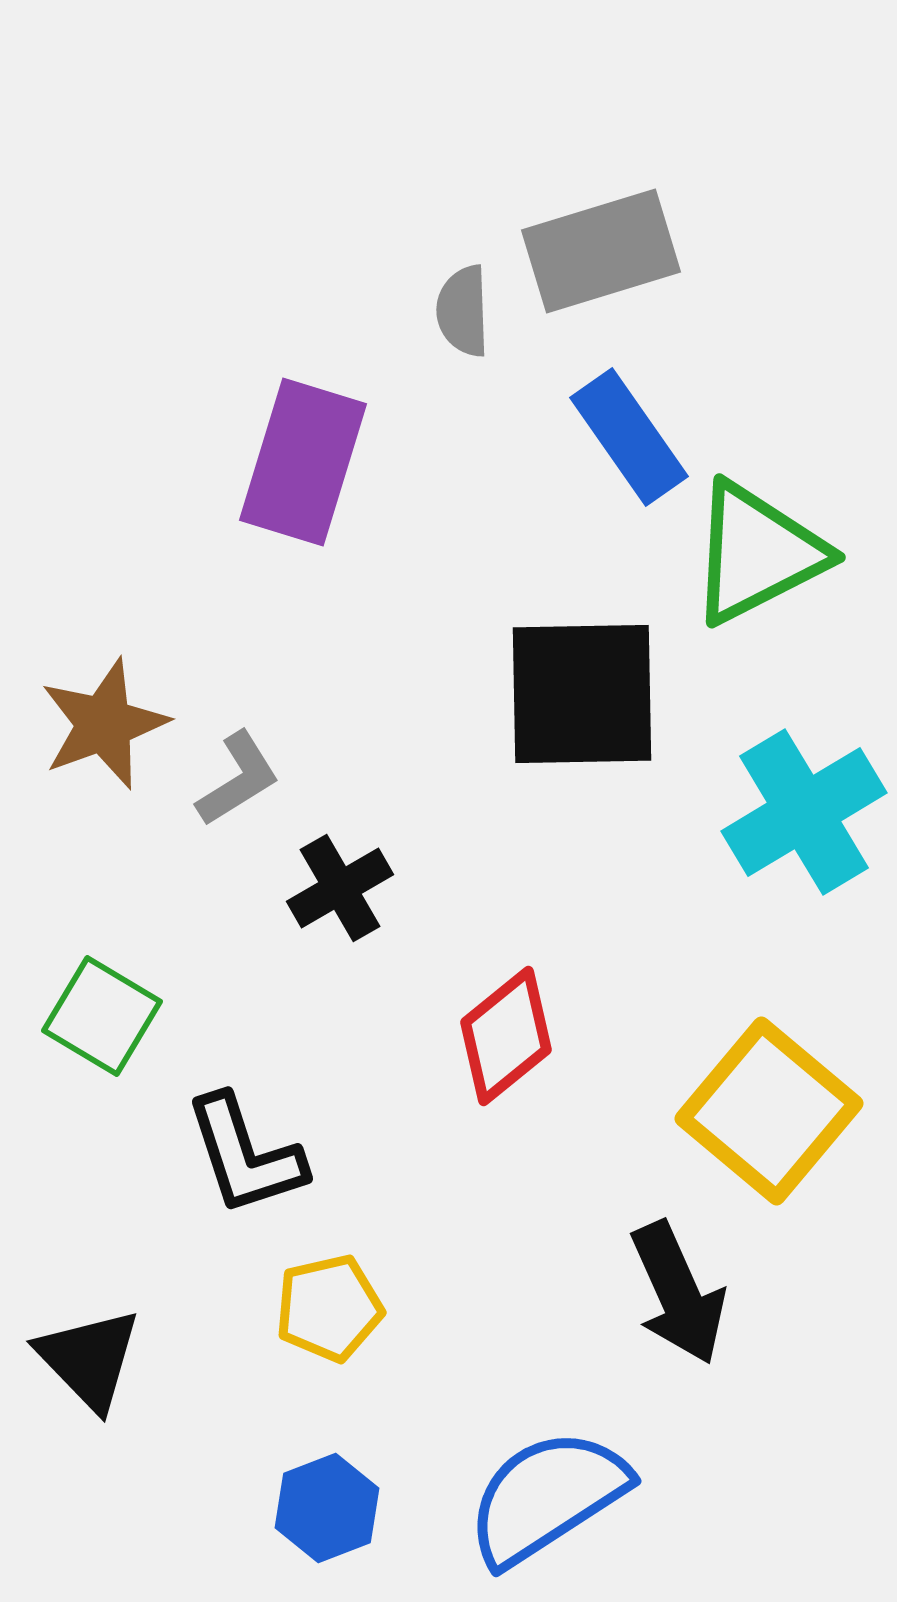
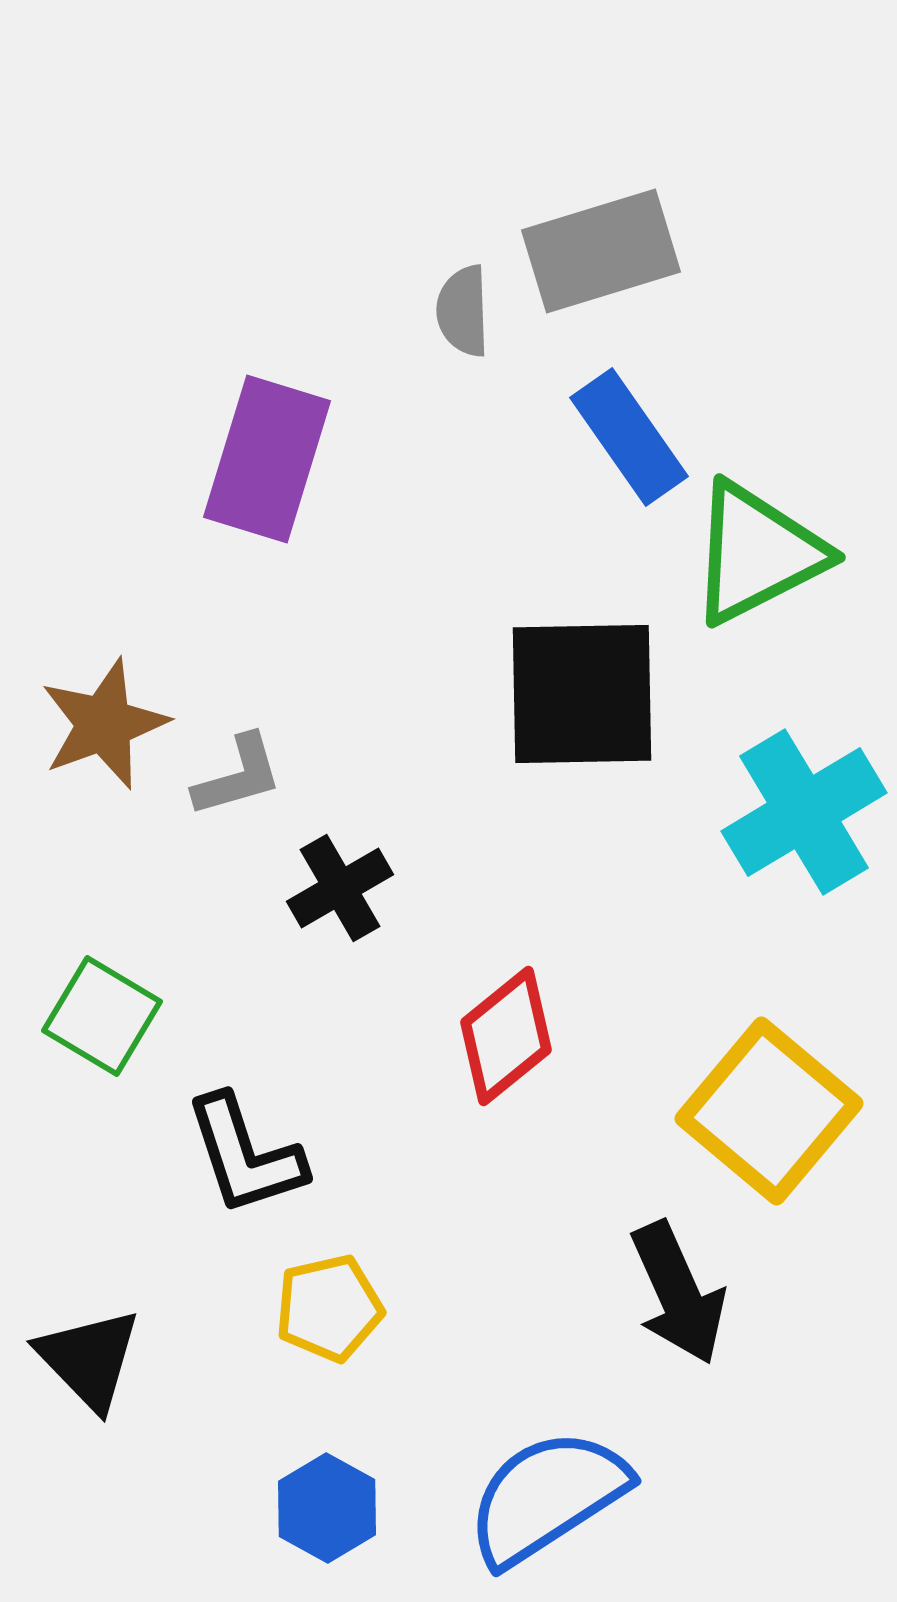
purple rectangle: moved 36 px left, 3 px up
gray L-shape: moved 3 px up; rotated 16 degrees clockwise
blue hexagon: rotated 10 degrees counterclockwise
